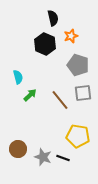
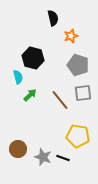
black hexagon: moved 12 px left, 14 px down; rotated 10 degrees counterclockwise
